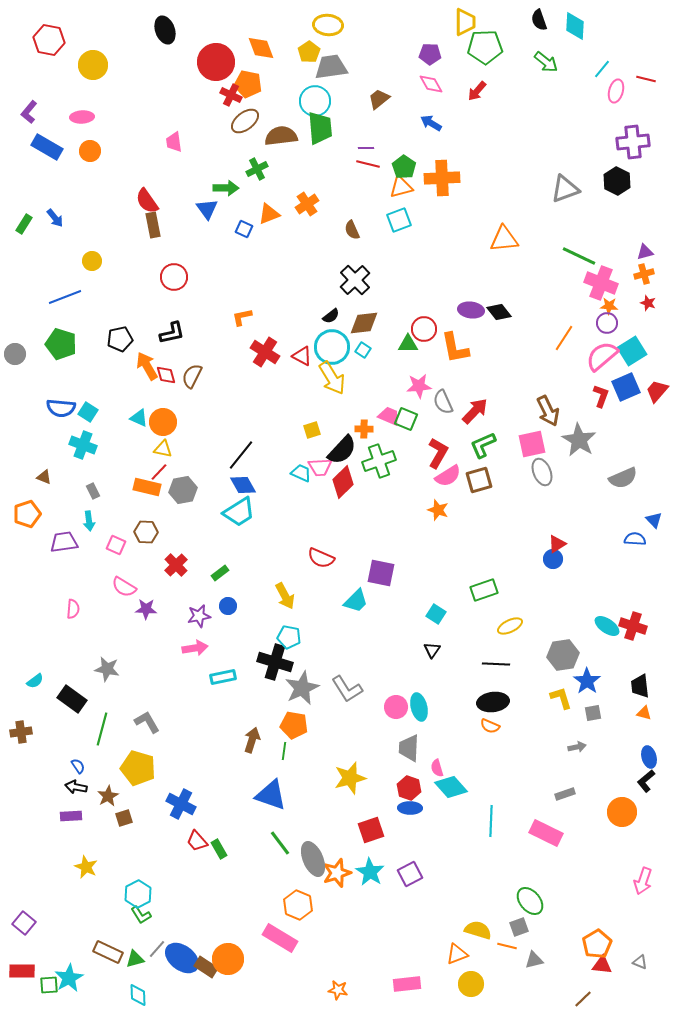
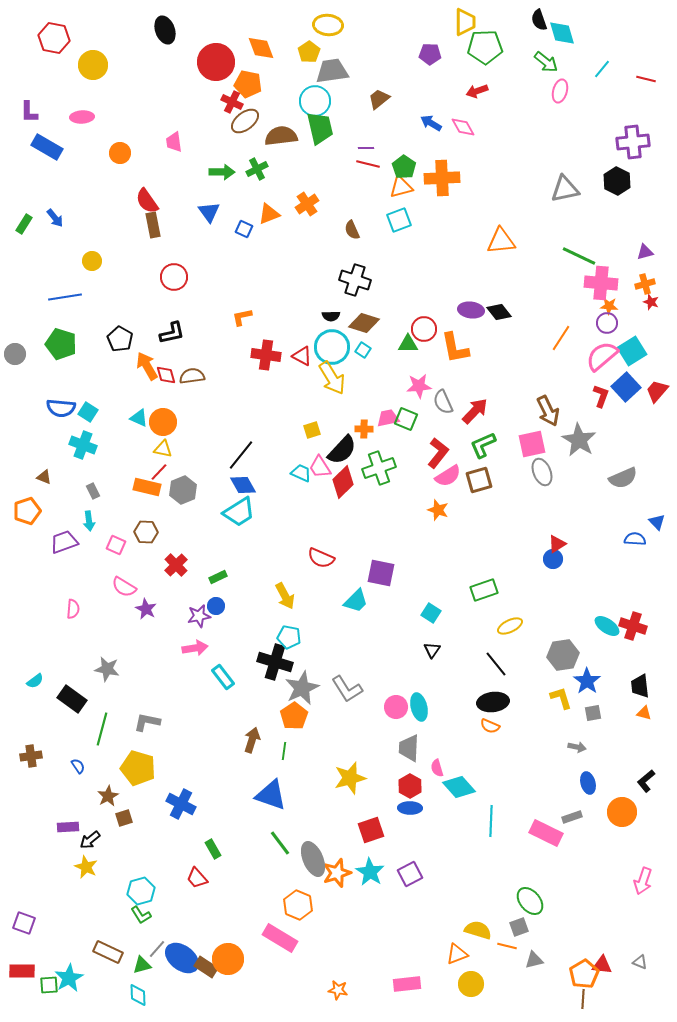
cyan diamond at (575, 26): moved 13 px left, 7 px down; rotated 20 degrees counterclockwise
red hexagon at (49, 40): moved 5 px right, 2 px up
gray trapezoid at (331, 67): moved 1 px right, 4 px down
pink diamond at (431, 84): moved 32 px right, 43 px down
red arrow at (477, 91): rotated 30 degrees clockwise
pink ellipse at (616, 91): moved 56 px left
red cross at (231, 95): moved 1 px right, 7 px down
purple L-shape at (29, 112): rotated 40 degrees counterclockwise
green trapezoid at (320, 128): rotated 8 degrees counterclockwise
orange circle at (90, 151): moved 30 px right, 2 px down
green arrow at (226, 188): moved 4 px left, 16 px up
gray triangle at (565, 189): rotated 8 degrees clockwise
blue triangle at (207, 209): moved 2 px right, 3 px down
orange triangle at (504, 239): moved 3 px left, 2 px down
orange cross at (644, 274): moved 1 px right, 10 px down
black cross at (355, 280): rotated 28 degrees counterclockwise
pink cross at (601, 283): rotated 16 degrees counterclockwise
blue line at (65, 297): rotated 12 degrees clockwise
red star at (648, 303): moved 3 px right, 1 px up
black semicircle at (331, 316): rotated 36 degrees clockwise
brown diamond at (364, 323): rotated 24 degrees clockwise
orange line at (564, 338): moved 3 px left
black pentagon at (120, 339): rotated 30 degrees counterclockwise
red cross at (265, 352): moved 1 px right, 3 px down; rotated 24 degrees counterclockwise
brown semicircle at (192, 376): rotated 55 degrees clockwise
blue square at (626, 387): rotated 20 degrees counterclockwise
pink trapezoid at (389, 416): moved 1 px left, 2 px down; rotated 35 degrees counterclockwise
red L-shape at (438, 453): rotated 8 degrees clockwise
green cross at (379, 461): moved 7 px down
pink trapezoid at (320, 467): rotated 60 degrees clockwise
gray hexagon at (183, 490): rotated 12 degrees counterclockwise
orange pentagon at (27, 514): moved 3 px up
blue triangle at (654, 520): moved 3 px right, 2 px down
purple trapezoid at (64, 542): rotated 12 degrees counterclockwise
green rectangle at (220, 573): moved 2 px left, 4 px down; rotated 12 degrees clockwise
blue circle at (228, 606): moved 12 px left
purple star at (146, 609): rotated 25 degrees clockwise
cyan square at (436, 614): moved 5 px left, 1 px up
black line at (496, 664): rotated 48 degrees clockwise
cyan rectangle at (223, 677): rotated 65 degrees clockwise
gray L-shape at (147, 722): rotated 48 degrees counterclockwise
orange pentagon at (294, 725): moved 9 px up; rotated 28 degrees clockwise
brown cross at (21, 732): moved 10 px right, 24 px down
gray arrow at (577, 747): rotated 24 degrees clockwise
blue ellipse at (649, 757): moved 61 px left, 26 px down
black arrow at (76, 787): moved 14 px right, 53 px down; rotated 50 degrees counterclockwise
cyan diamond at (451, 787): moved 8 px right
red hexagon at (409, 788): moved 1 px right, 2 px up; rotated 10 degrees clockwise
gray rectangle at (565, 794): moved 7 px right, 23 px down
purple rectangle at (71, 816): moved 3 px left, 11 px down
red trapezoid at (197, 841): moved 37 px down
green rectangle at (219, 849): moved 6 px left
cyan hexagon at (138, 894): moved 3 px right, 3 px up; rotated 12 degrees clockwise
purple square at (24, 923): rotated 20 degrees counterclockwise
orange pentagon at (597, 944): moved 13 px left, 30 px down
green triangle at (135, 959): moved 7 px right, 6 px down
brown line at (583, 999): rotated 42 degrees counterclockwise
